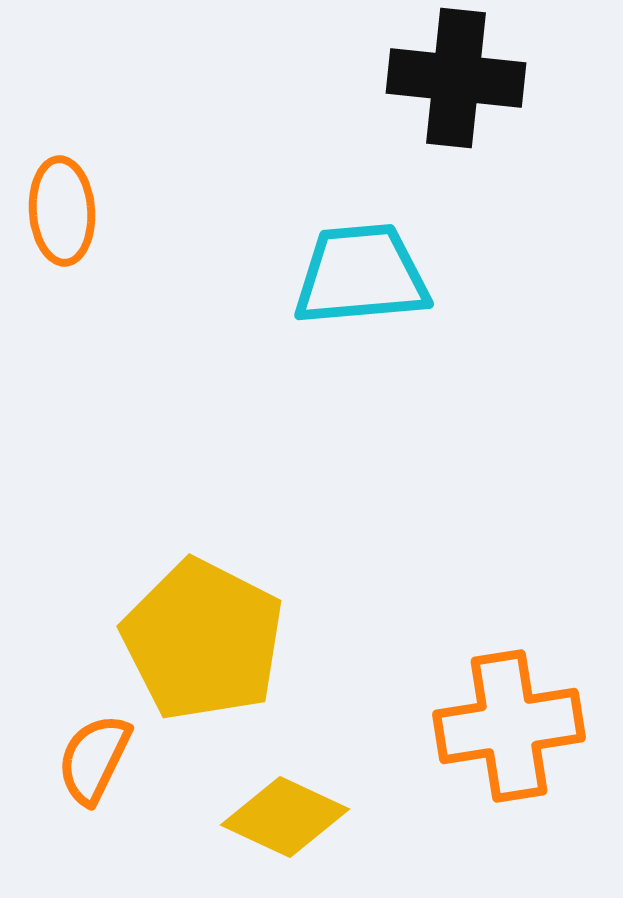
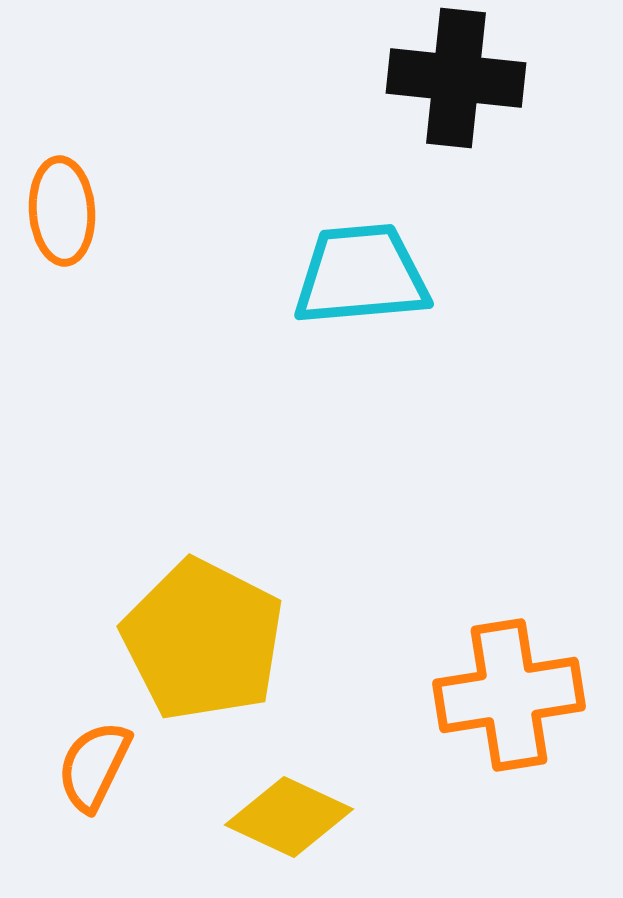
orange cross: moved 31 px up
orange semicircle: moved 7 px down
yellow diamond: moved 4 px right
